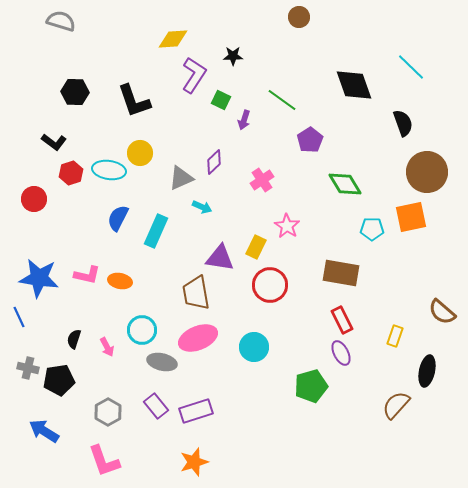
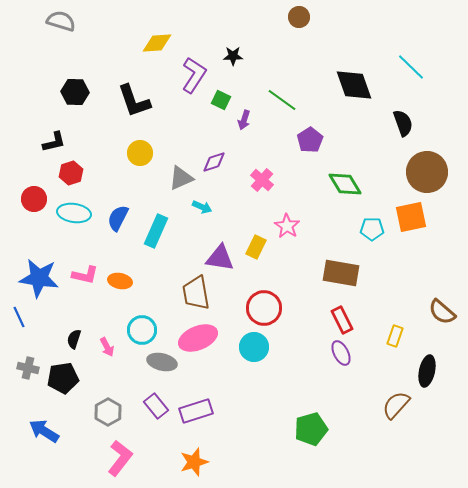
yellow diamond at (173, 39): moved 16 px left, 4 px down
black L-shape at (54, 142): rotated 50 degrees counterclockwise
purple diamond at (214, 162): rotated 25 degrees clockwise
cyan ellipse at (109, 170): moved 35 px left, 43 px down
pink cross at (262, 180): rotated 15 degrees counterclockwise
pink L-shape at (87, 275): moved 2 px left
red circle at (270, 285): moved 6 px left, 23 px down
black pentagon at (59, 380): moved 4 px right, 2 px up
green pentagon at (311, 386): moved 43 px down
pink L-shape at (104, 461): moved 16 px right, 3 px up; rotated 123 degrees counterclockwise
